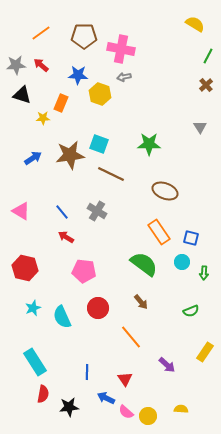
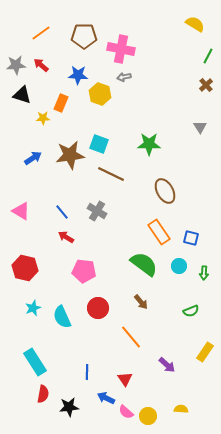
brown ellipse at (165, 191): rotated 40 degrees clockwise
cyan circle at (182, 262): moved 3 px left, 4 px down
